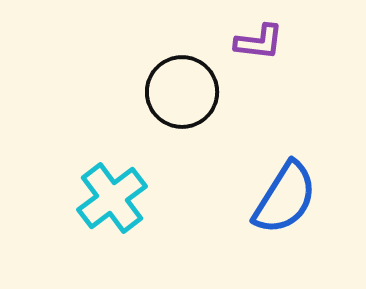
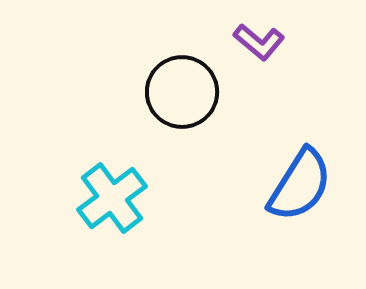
purple L-shape: rotated 33 degrees clockwise
blue semicircle: moved 15 px right, 13 px up
